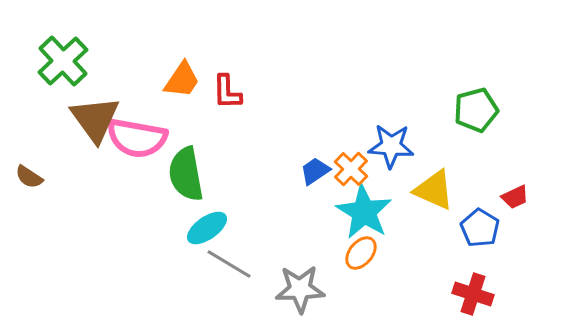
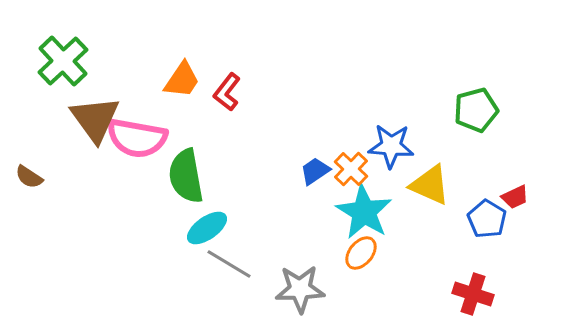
red L-shape: rotated 39 degrees clockwise
green semicircle: moved 2 px down
yellow triangle: moved 4 px left, 5 px up
blue pentagon: moved 7 px right, 9 px up
